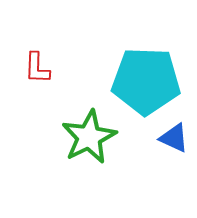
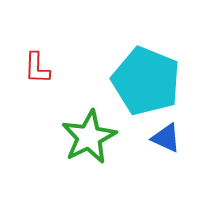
cyan pentagon: rotated 20 degrees clockwise
blue triangle: moved 8 px left
